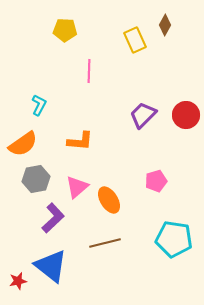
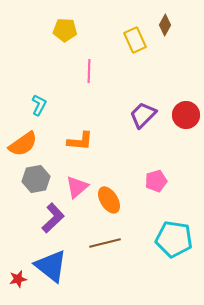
red star: moved 2 px up
